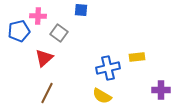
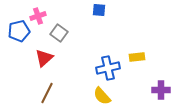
blue square: moved 18 px right
pink cross: rotated 21 degrees counterclockwise
yellow semicircle: rotated 18 degrees clockwise
